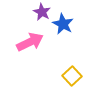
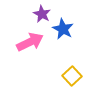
purple star: moved 2 px down
blue star: moved 5 px down
